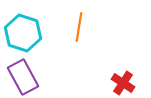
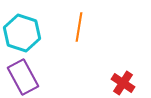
cyan hexagon: moved 1 px left
